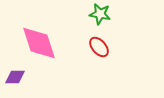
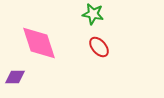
green star: moved 7 px left
